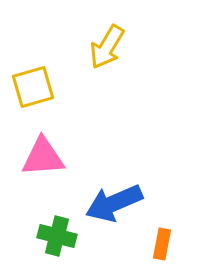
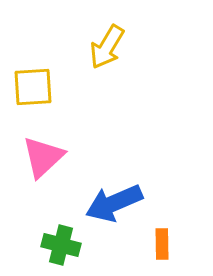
yellow square: rotated 12 degrees clockwise
pink triangle: rotated 39 degrees counterclockwise
green cross: moved 4 px right, 9 px down
orange rectangle: rotated 12 degrees counterclockwise
